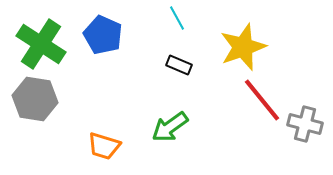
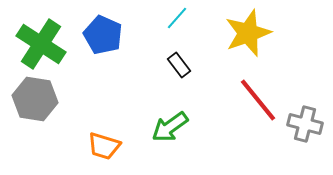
cyan line: rotated 70 degrees clockwise
yellow star: moved 5 px right, 14 px up
black rectangle: rotated 30 degrees clockwise
red line: moved 4 px left
